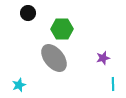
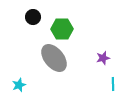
black circle: moved 5 px right, 4 px down
